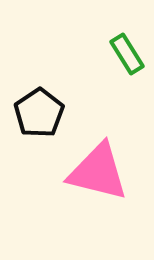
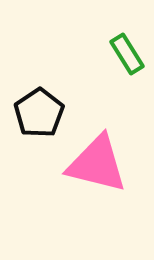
pink triangle: moved 1 px left, 8 px up
